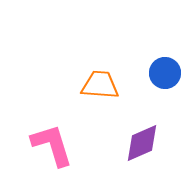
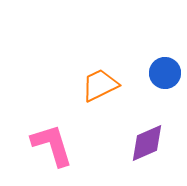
orange trapezoid: rotated 30 degrees counterclockwise
purple diamond: moved 5 px right
